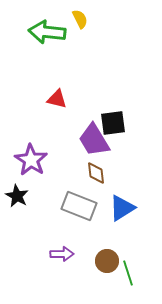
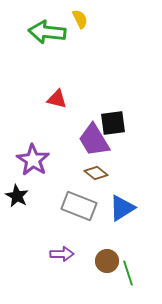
purple star: moved 2 px right
brown diamond: rotated 45 degrees counterclockwise
